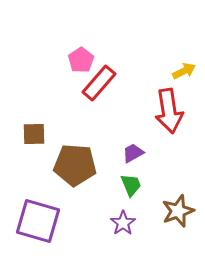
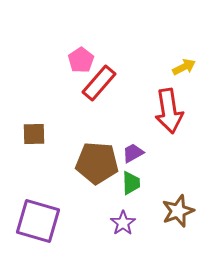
yellow arrow: moved 4 px up
brown pentagon: moved 22 px right, 2 px up
green trapezoid: moved 2 px up; rotated 20 degrees clockwise
